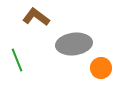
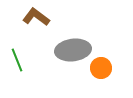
gray ellipse: moved 1 px left, 6 px down
